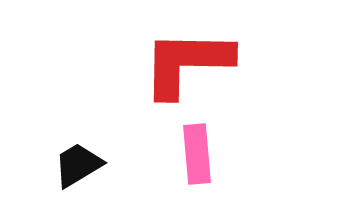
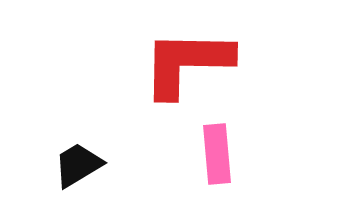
pink rectangle: moved 20 px right
